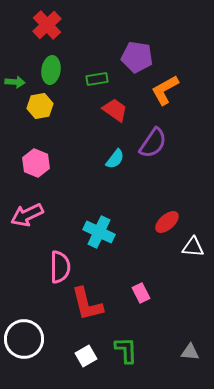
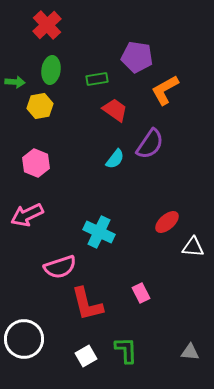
purple semicircle: moved 3 px left, 1 px down
pink semicircle: rotated 72 degrees clockwise
